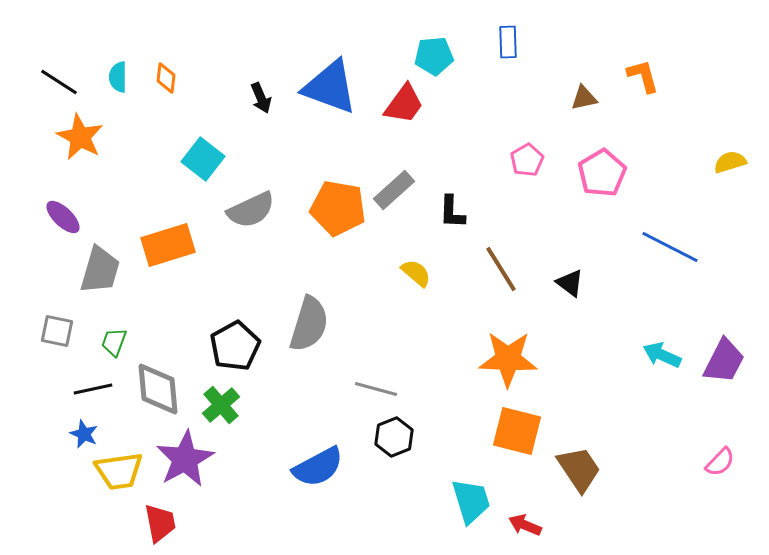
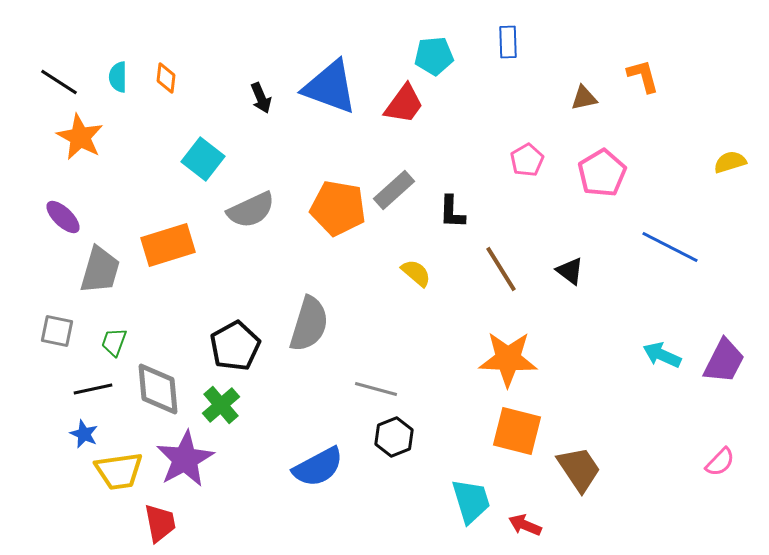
black triangle at (570, 283): moved 12 px up
